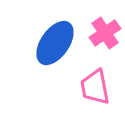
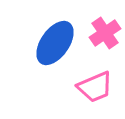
pink trapezoid: rotated 102 degrees counterclockwise
